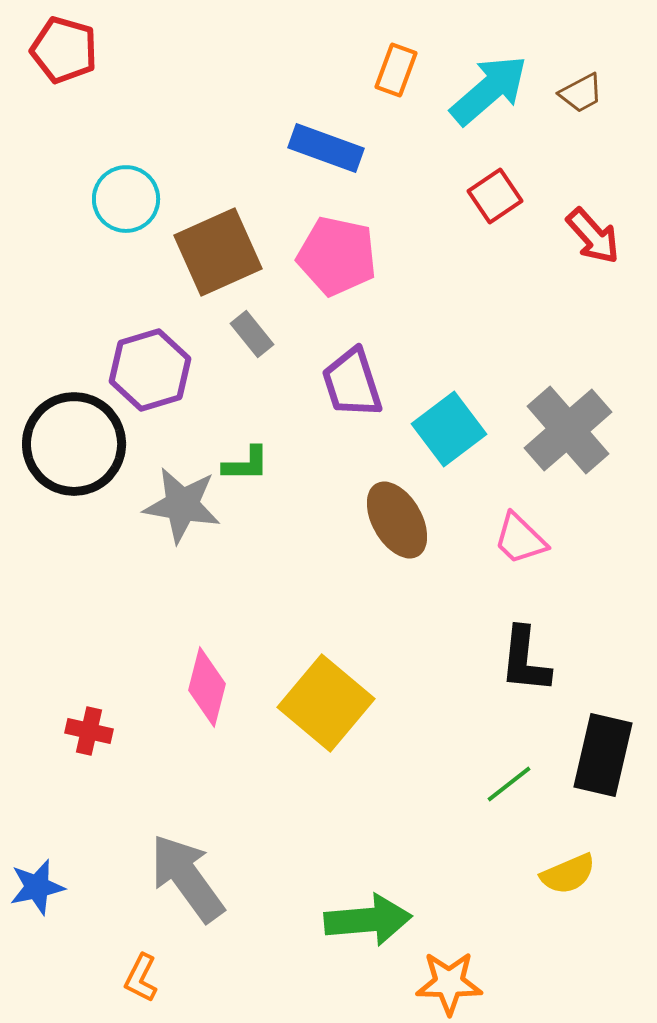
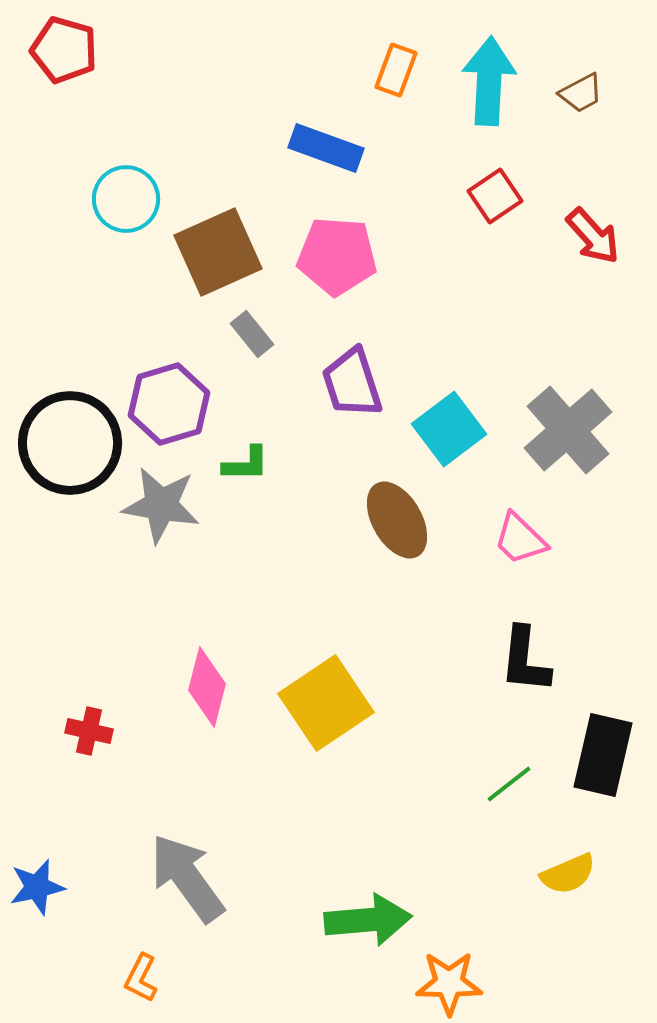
cyan arrow: moved 9 px up; rotated 46 degrees counterclockwise
pink pentagon: rotated 8 degrees counterclockwise
purple hexagon: moved 19 px right, 34 px down
black circle: moved 4 px left, 1 px up
gray star: moved 21 px left
yellow square: rotated 16 degrees clockwise
